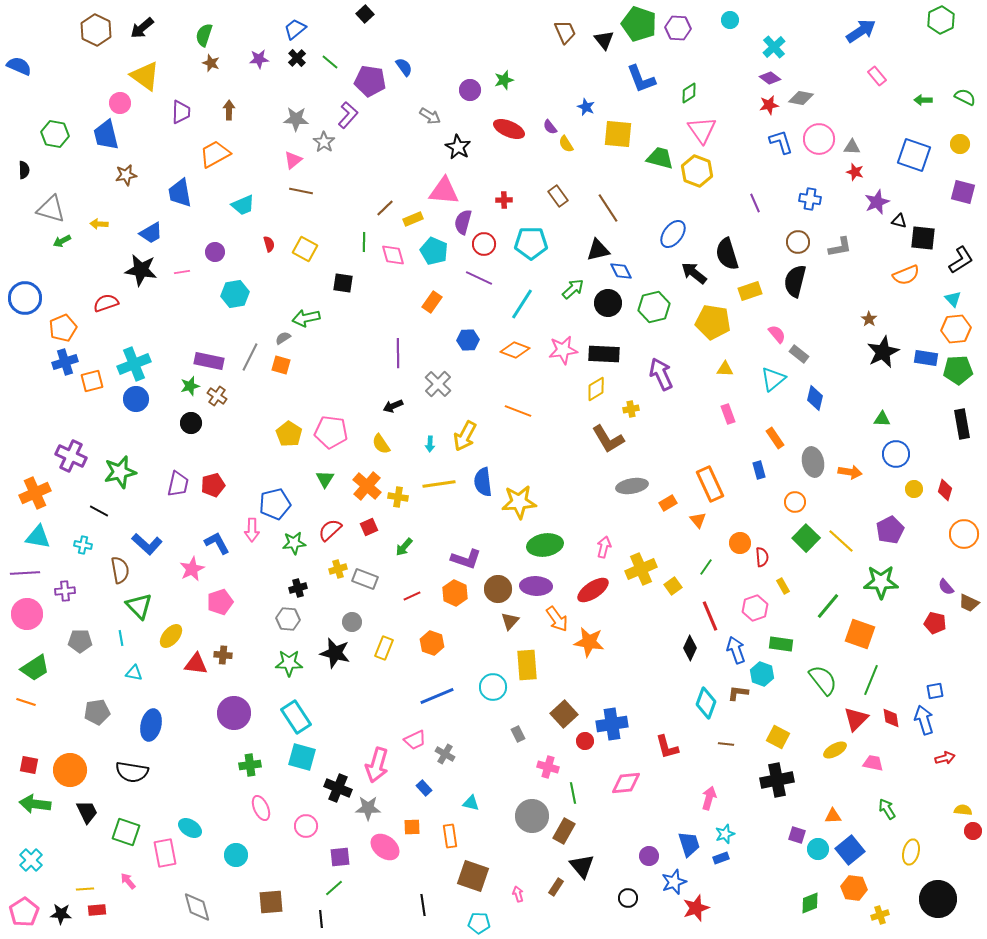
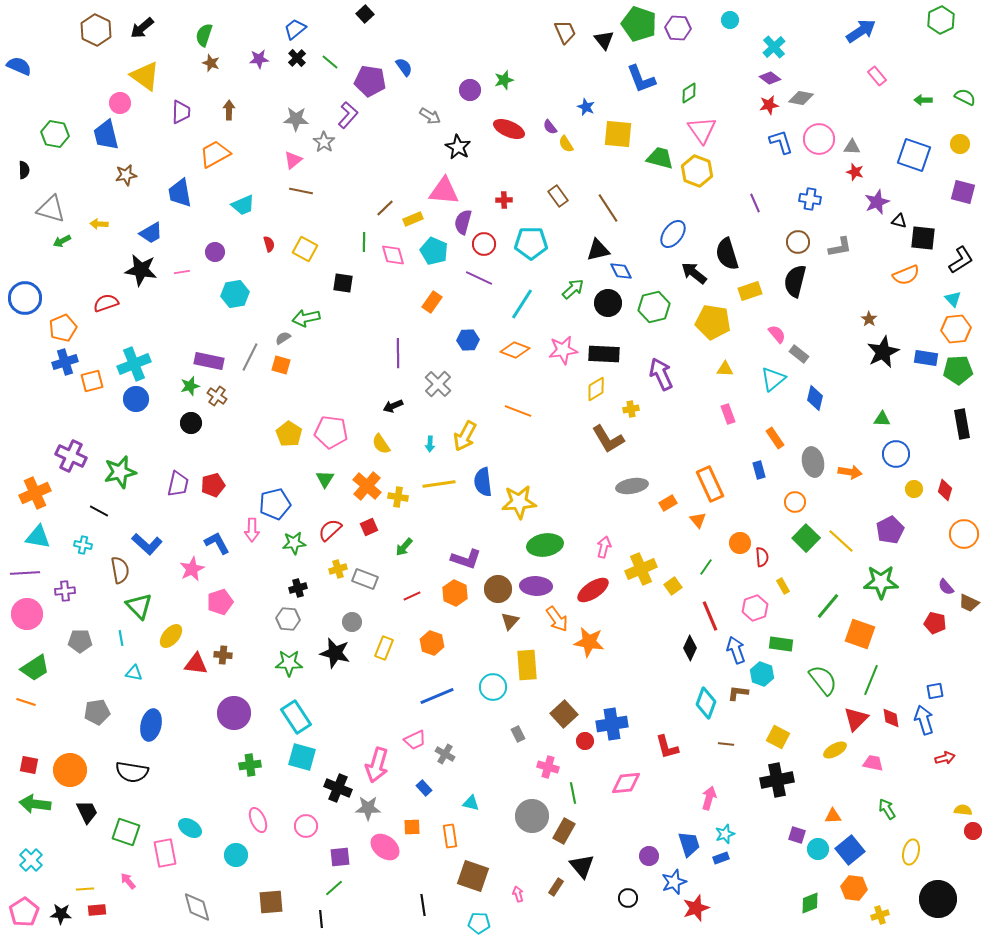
pink ellipse at (261, 808): moved 3 px left, 12 px down
